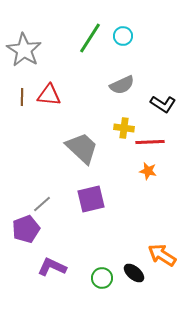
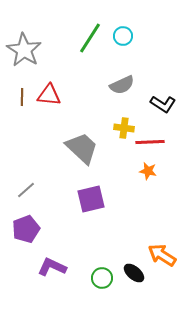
gray line: moved 16 px left, 14 px up
